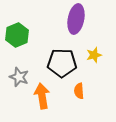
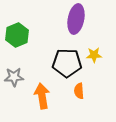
yellow star: rotated 14 degrees clockwise
black pentagon: moved 5 px right
gray star: moved 5 px left; rotated 24 degrees counterclockwise
